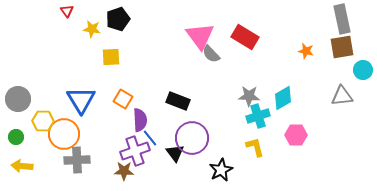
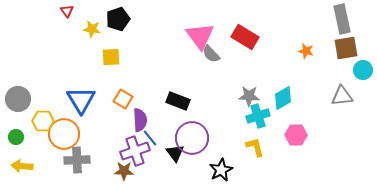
brown square: moved 4 px right, 1 px down
